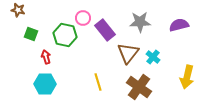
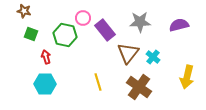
brown star: moved 6 px right, 1 px down
